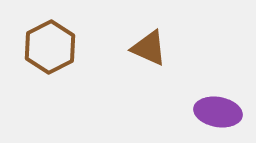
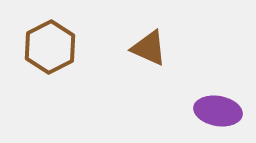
purple ellipse: moved 1 px up
